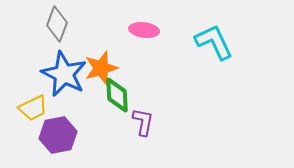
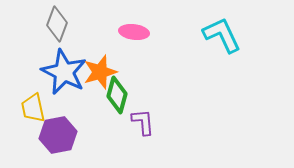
pink ellipse: moved 10 px left, 2 px down
cyan L-shape: moved 8 px right, 7 px up
orange star: moved 1 px left, 4 px down
blue star: moved 2 px up
green diamond: rotated 18 degrees clockwise
yellow trapezoid: rotated 104 degrees clockwise
purple L-shape: rotated 16 degrees counterclockwise
